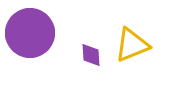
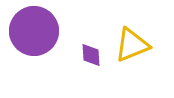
purple circle: moved 4 px right, 2 px up
